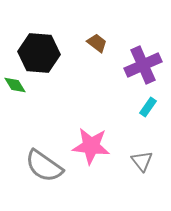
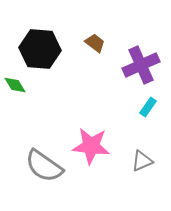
brown trapezoid: moved 2 px left
black hexagon: moved 1 px right, 4 px up
purple cross: moved 2 px left
gray triangle: rotated 45 degrees clockwise
